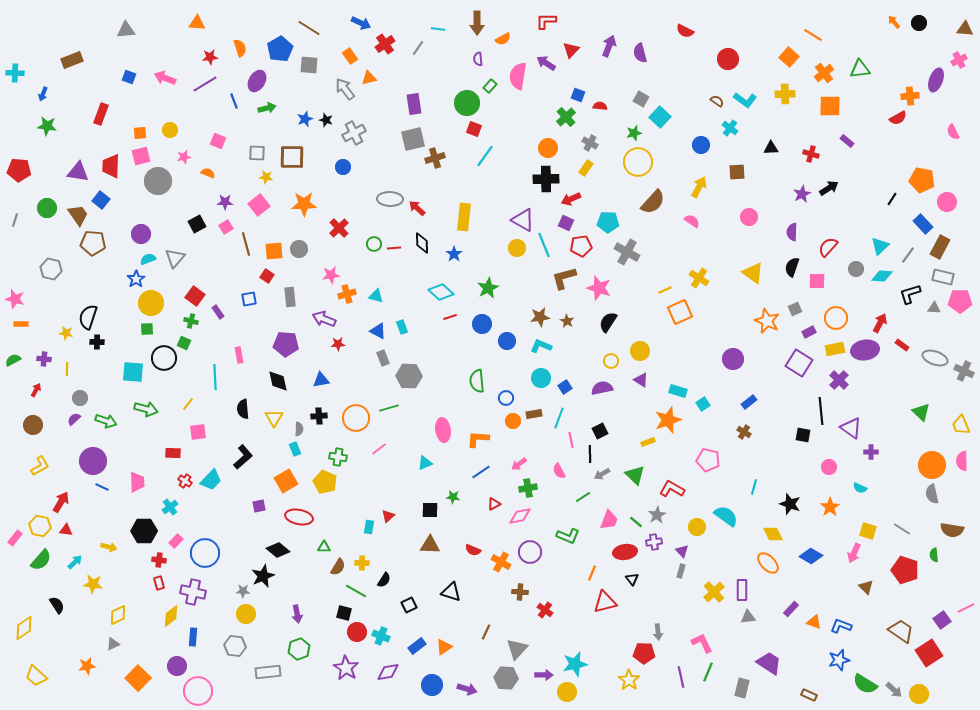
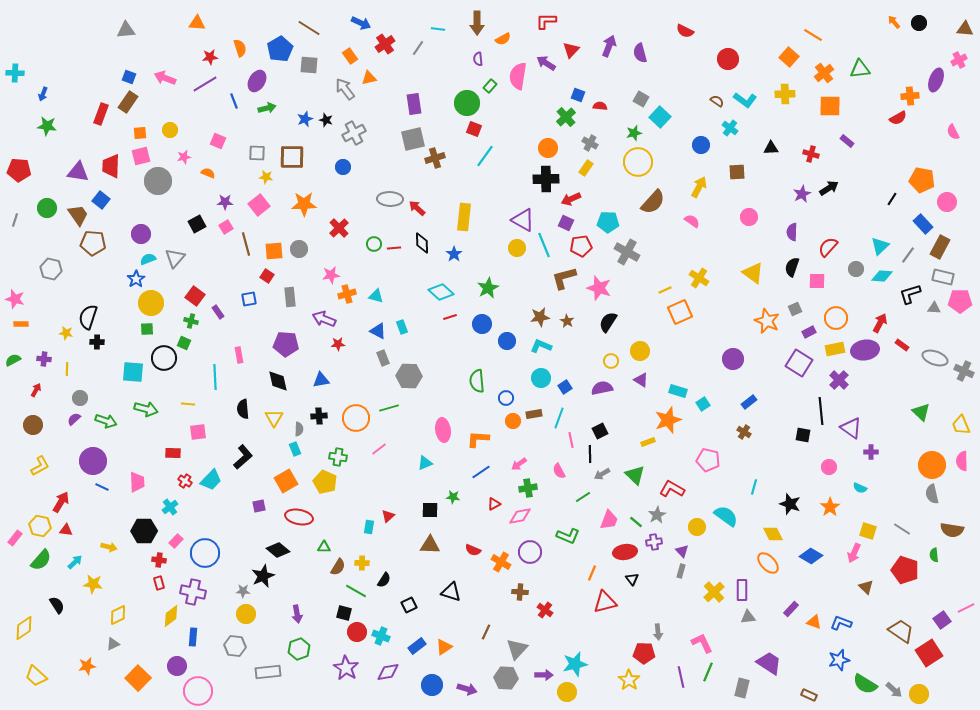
brown rectangle at (72, 60): moved 56 px right, 42 px down; rotated 35 degrees counterclockwise
yellow line at (188, 404): rotated 56 degrees clockwise
blue L-shape at (841, 626): moved 3 px up
